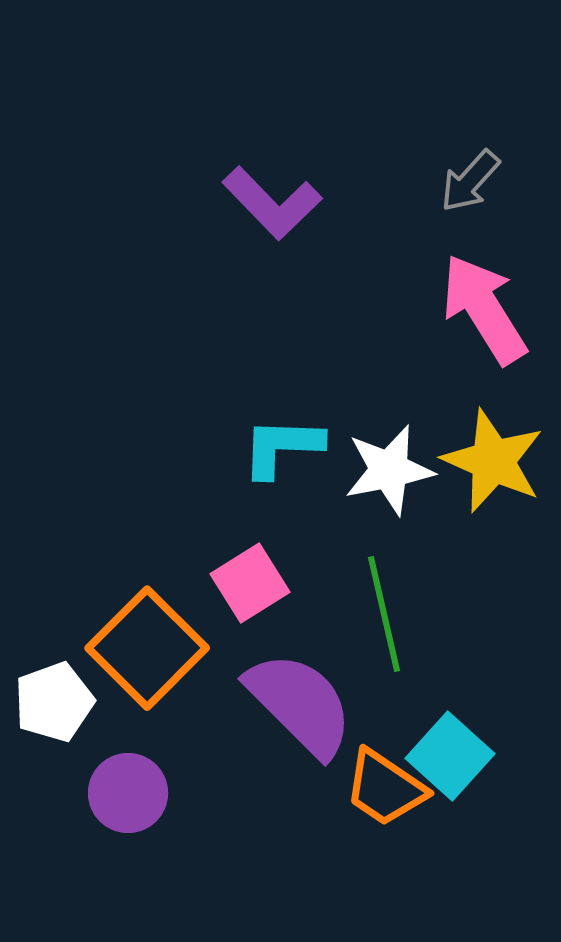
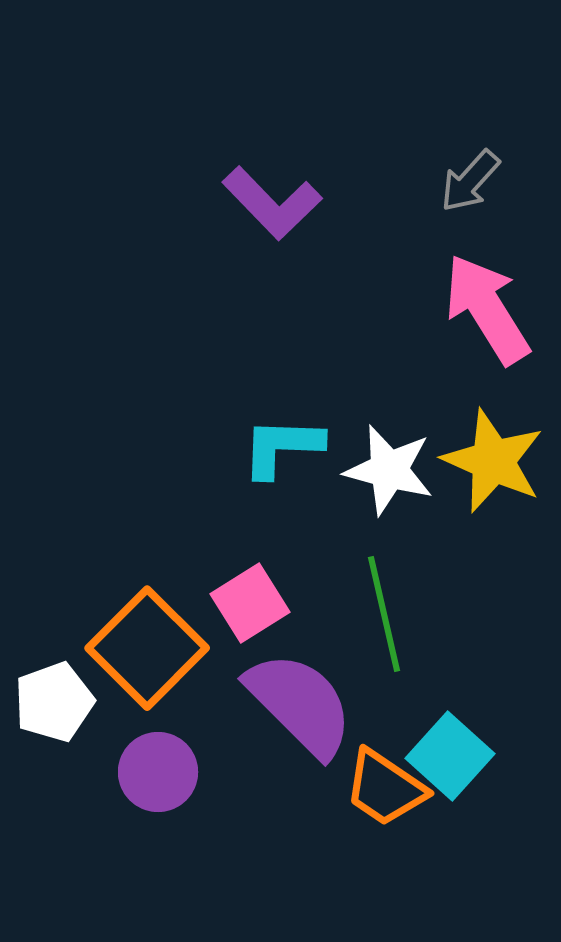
pink arrow: moved 3 px right
white star: rotated 26 degrees clockwise
pink square: moved 20 px down
purple circle: moved 30 px right, 21 px up
